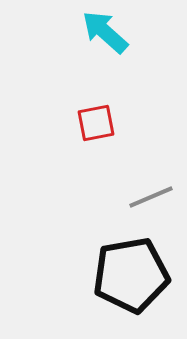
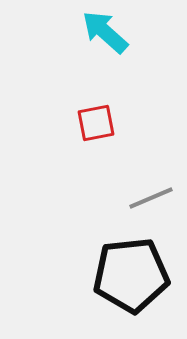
gray line: moved 1 px down
black pentagon: rotated 4 degrees clockwise
